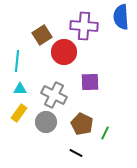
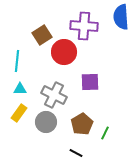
brown pentagon: rotated 15 degrees clockwise
